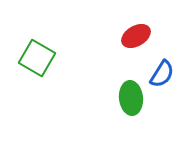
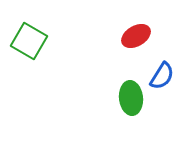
green square: moved 8 px left, 17 px up
blue semicircle: moved 2 px down
